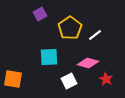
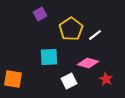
yellow pentagon: moved 1 px right, 1 px down
